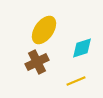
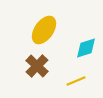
cyan diamond: moved 4 px right
brown cross: moved 4 px down; rotated 20 degrees counterclockwise
